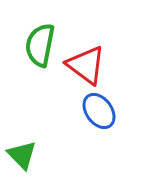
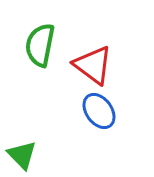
red triangle: moved 7 px right
